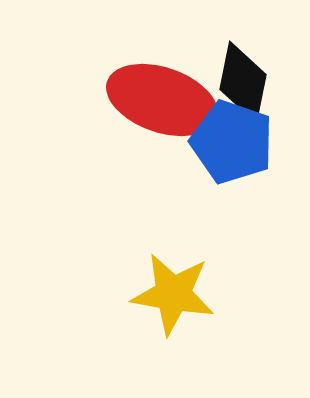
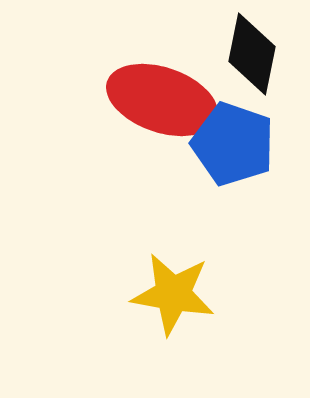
black diamond: moved 9 px right, 28 px up
blue pentagon: moved 1 px right, 2 px down
